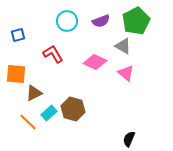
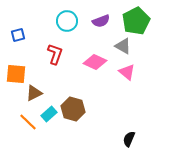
red L-shape: moved 2 px right; rotated 50 degrees clockwise
pink triangle: moved 1 px right, 1 px up
cyan rectangle: moved 1 px down
